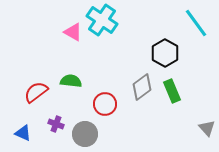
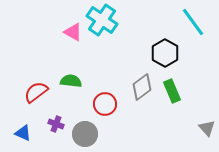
cyan line: moved 3 px left, 1 px up
